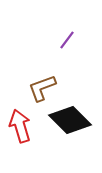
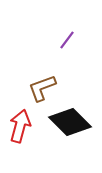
black diamond: moved 2 px down
red arrow: rotated 32 degrees clockwise
